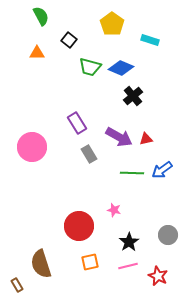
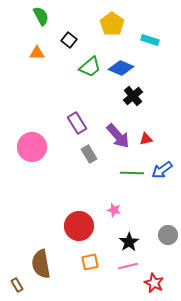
green trapezoid: rotated 55 degrees counterclockwise
purple arrow: moved 1 px left, 1 px up; rotated 20 degrees clockwise
brown semicircle: rotated 8 degrees clockwise
red star: moved 4 px left, 7 px down
